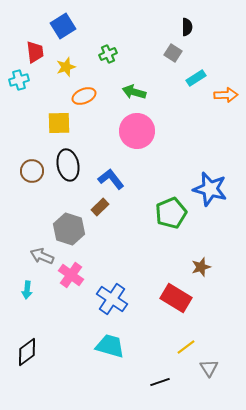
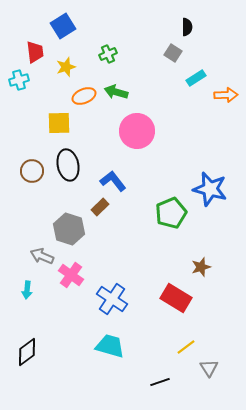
green arrow: moved 18 px left
blue L-shape: moved 2 px right, 2 px down
